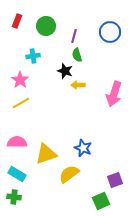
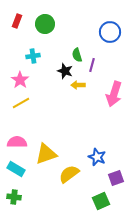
green circle: moved 1 px left, 2 px up
purple line: moved 18 px right, 29 px down
blue star: moved 14 px right, 9 px down
cyan rectangle: moved 1 px left, 5 px up
purple square: moved 1 px right, 2 px up
